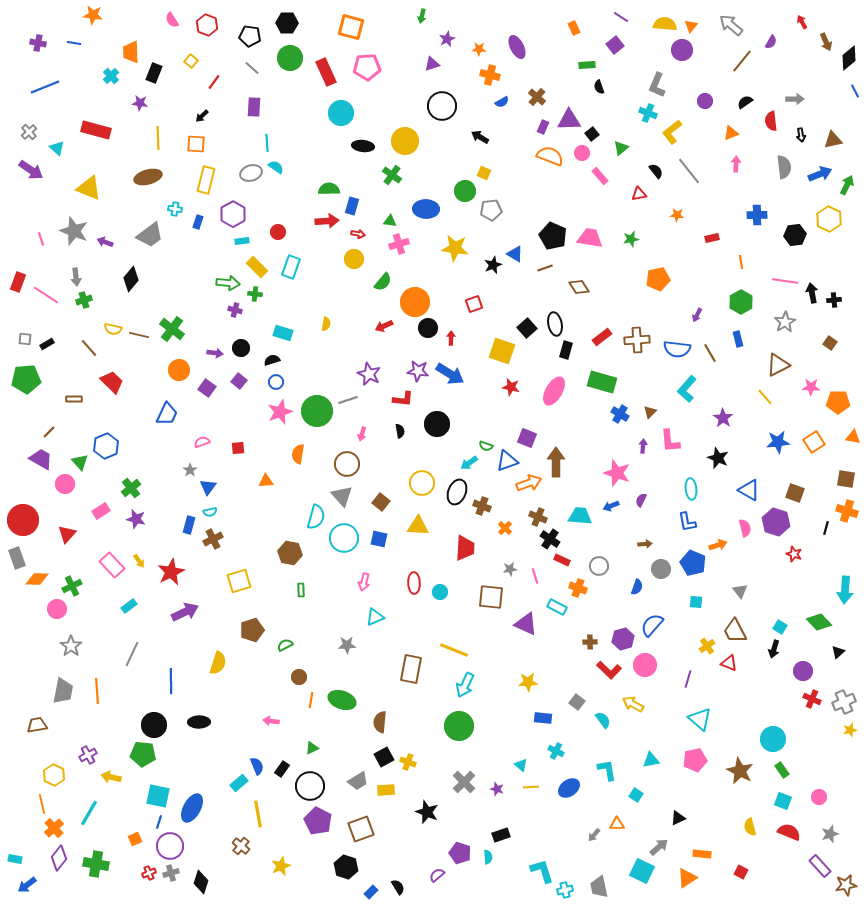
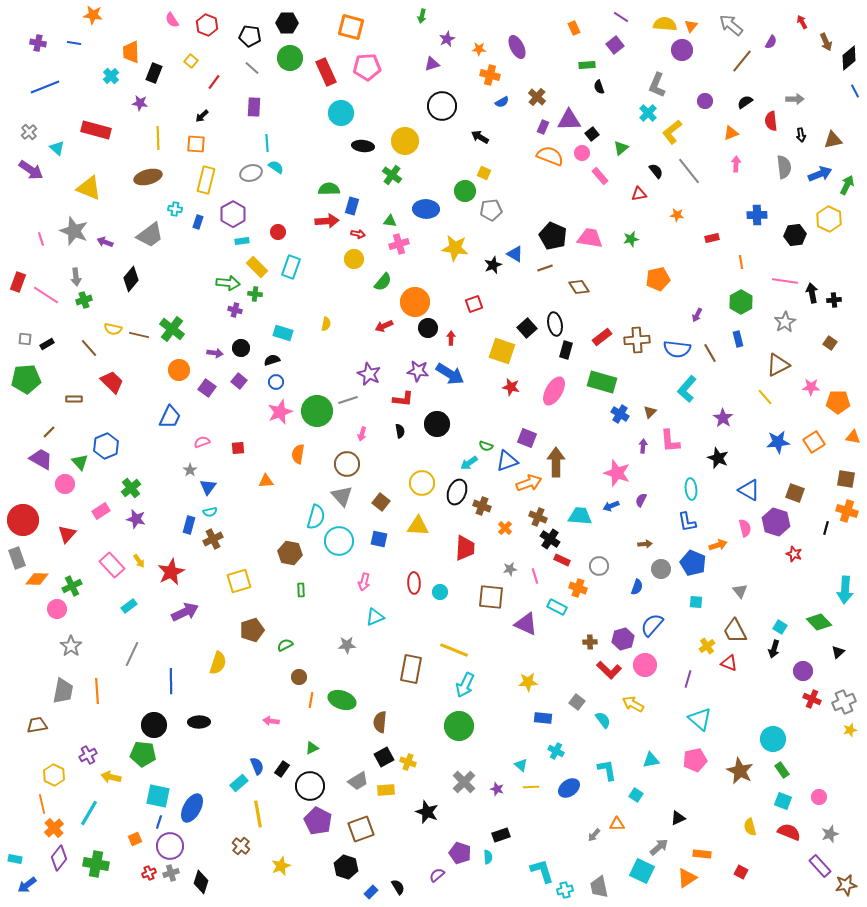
cyan cross at (648, 113): rotated 24 degrees clockwise
blue trapezoid at (167, 414): moved 3 px right, 3 px down
cyan circle at (344, 538): moved 5 px left, 3 px down
